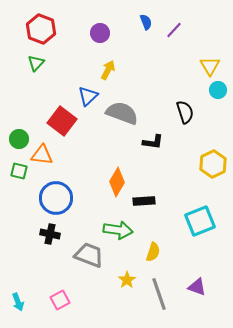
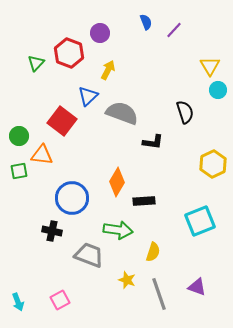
red hexagon: moved 28 px right, 24 px down
green circle: moved 3 px up
green square: rotated 24 degrees counterclockwise
blue circle: moved 16 px right
black cross: moved 2 px right, 3 px up
yellow star: rotated 18 degrees counterclockwise
